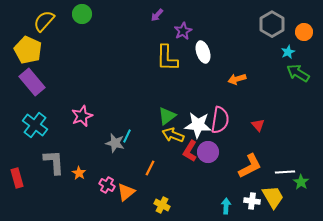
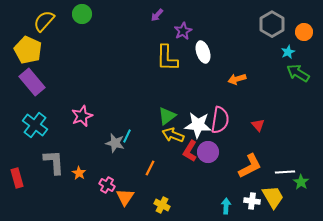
orange triangle: moved 1 px left, 5 px down; rotated 18 degrees counterclockwise
